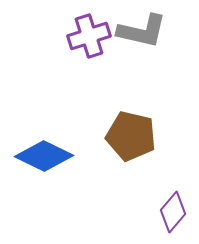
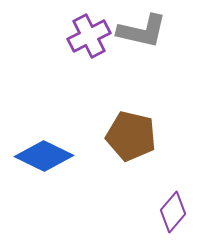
purple cross: rotated 9 degrees counterclockwise
